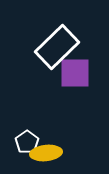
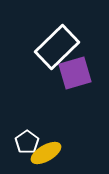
purple square: rotated 16 degrees counterclockwise
yellow ellipse: rotated 24 degrees counterclockwise
